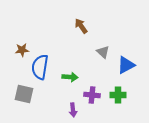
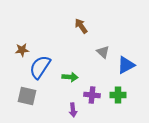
blue semicircle: rotated 25 degrees clockwise
gray square: moved 3 px right, 2 px down
